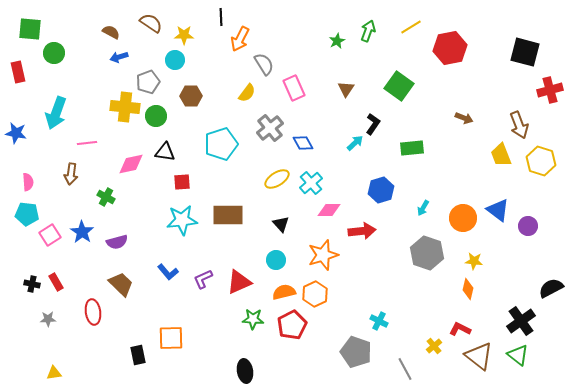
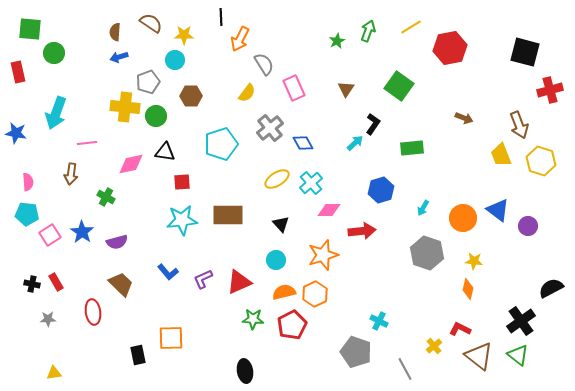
brown semicircle at (111, 32): moved 4 px right; rotated 114 degrees counterclockwise
